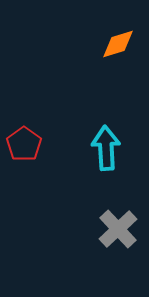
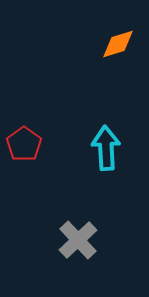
gray cross: moved 40 px left, 11 px down
